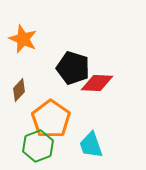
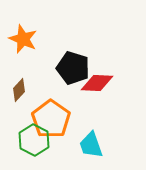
green hexagon: moved 4 px left, 6 px up; rotated 12 degrees counterclockwise
